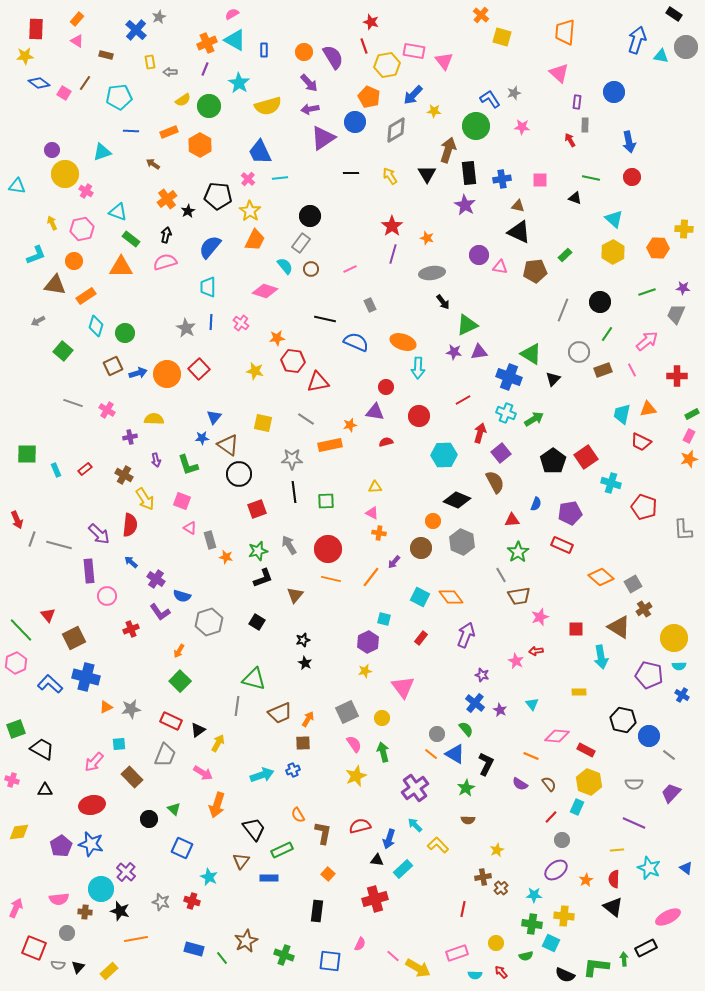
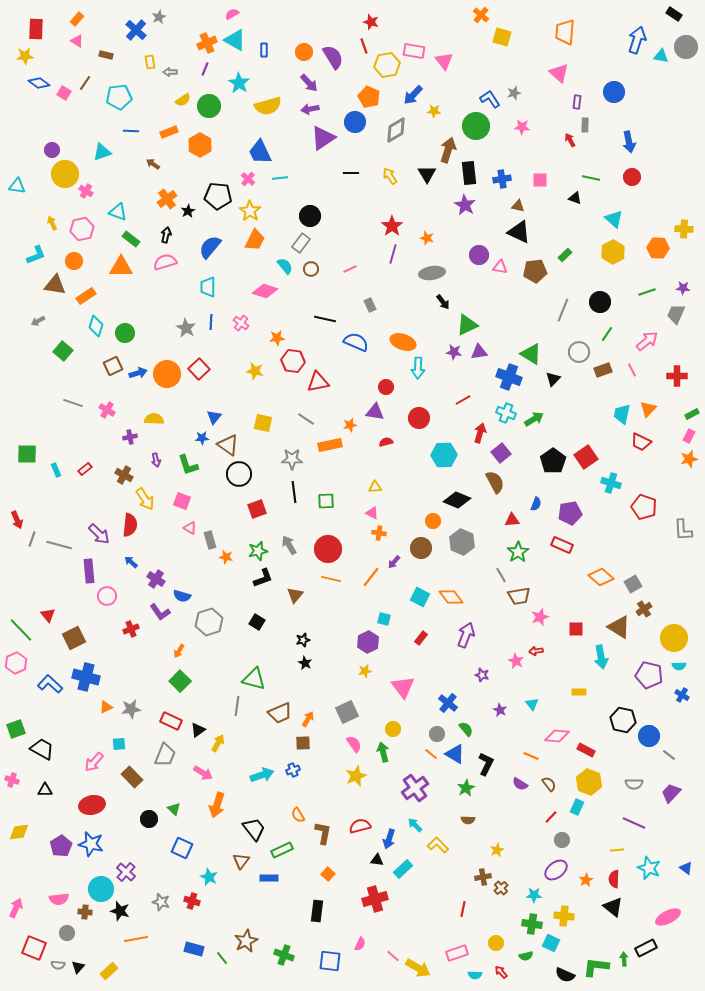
orange triangle at (648, 409): rotated 36 degrees counterclockwise
red circle at (419, 416): moved 2 px down
blue cross at (475, 703): moved 27 px left
yellow circle at (382, 718): moved 11 px right, 11 px down
